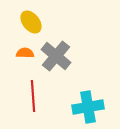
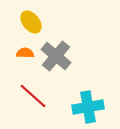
red line: rotated 44 degrees counterclockwise
